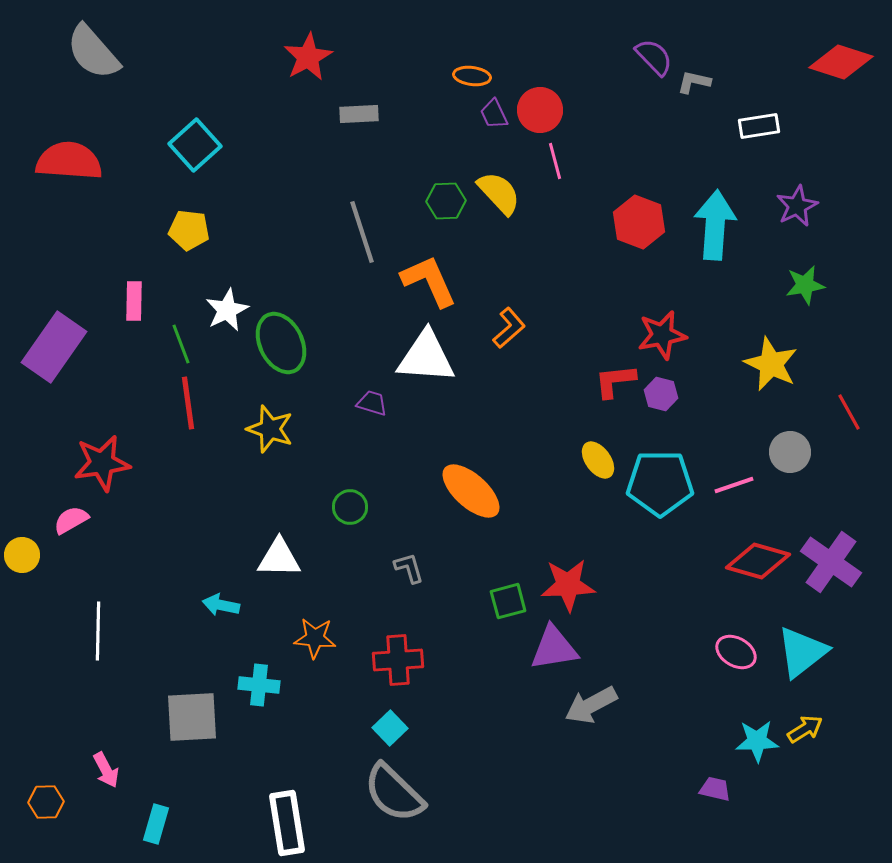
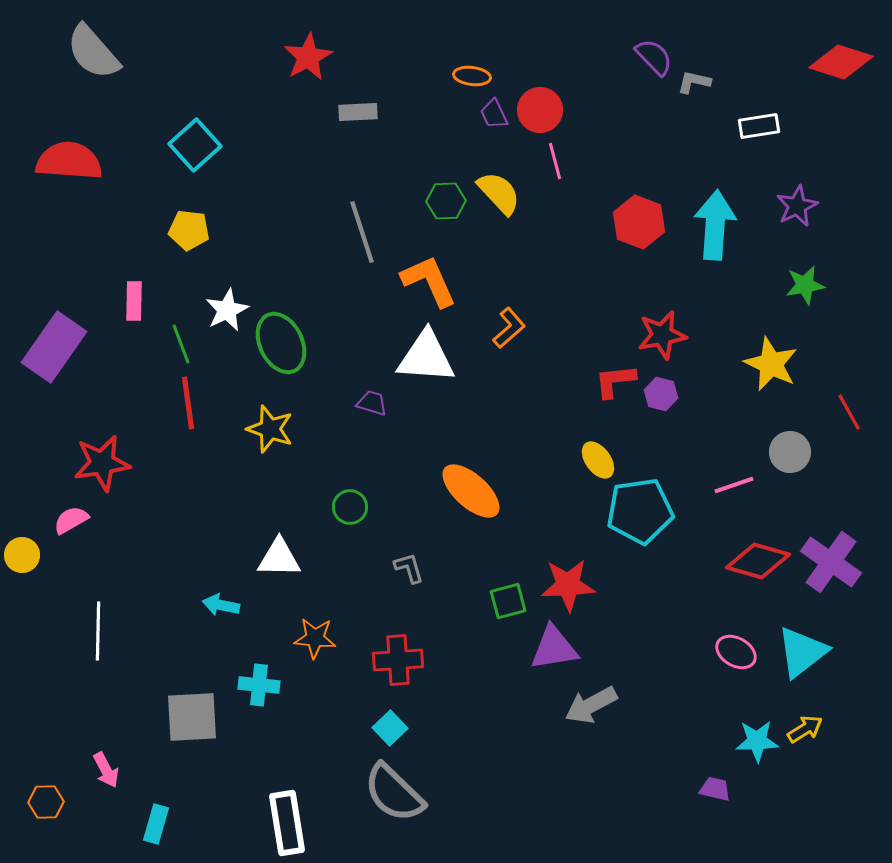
gray rectangle at (359, 114): moved 1 px left, 2 px up
cyan pentagon at (660, 483): moved 20 px left, 28 px down; rotated 8 degrees counterclockwise
